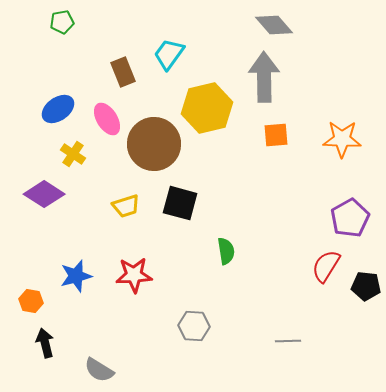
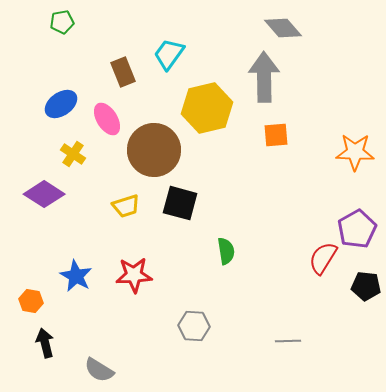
gray diamond: moved 9 px right, 3 px down
blue ellipse: moved 3 px right, 5 px up
orange star: moved 13 px right, 13 px down
brown circle: moved 6 px down
purple pentagon: moved 7 px right, 11 px down
red semicircle: moved 3 px left, 8 px up
blue star: rotated 28 degrees counterclockwise
